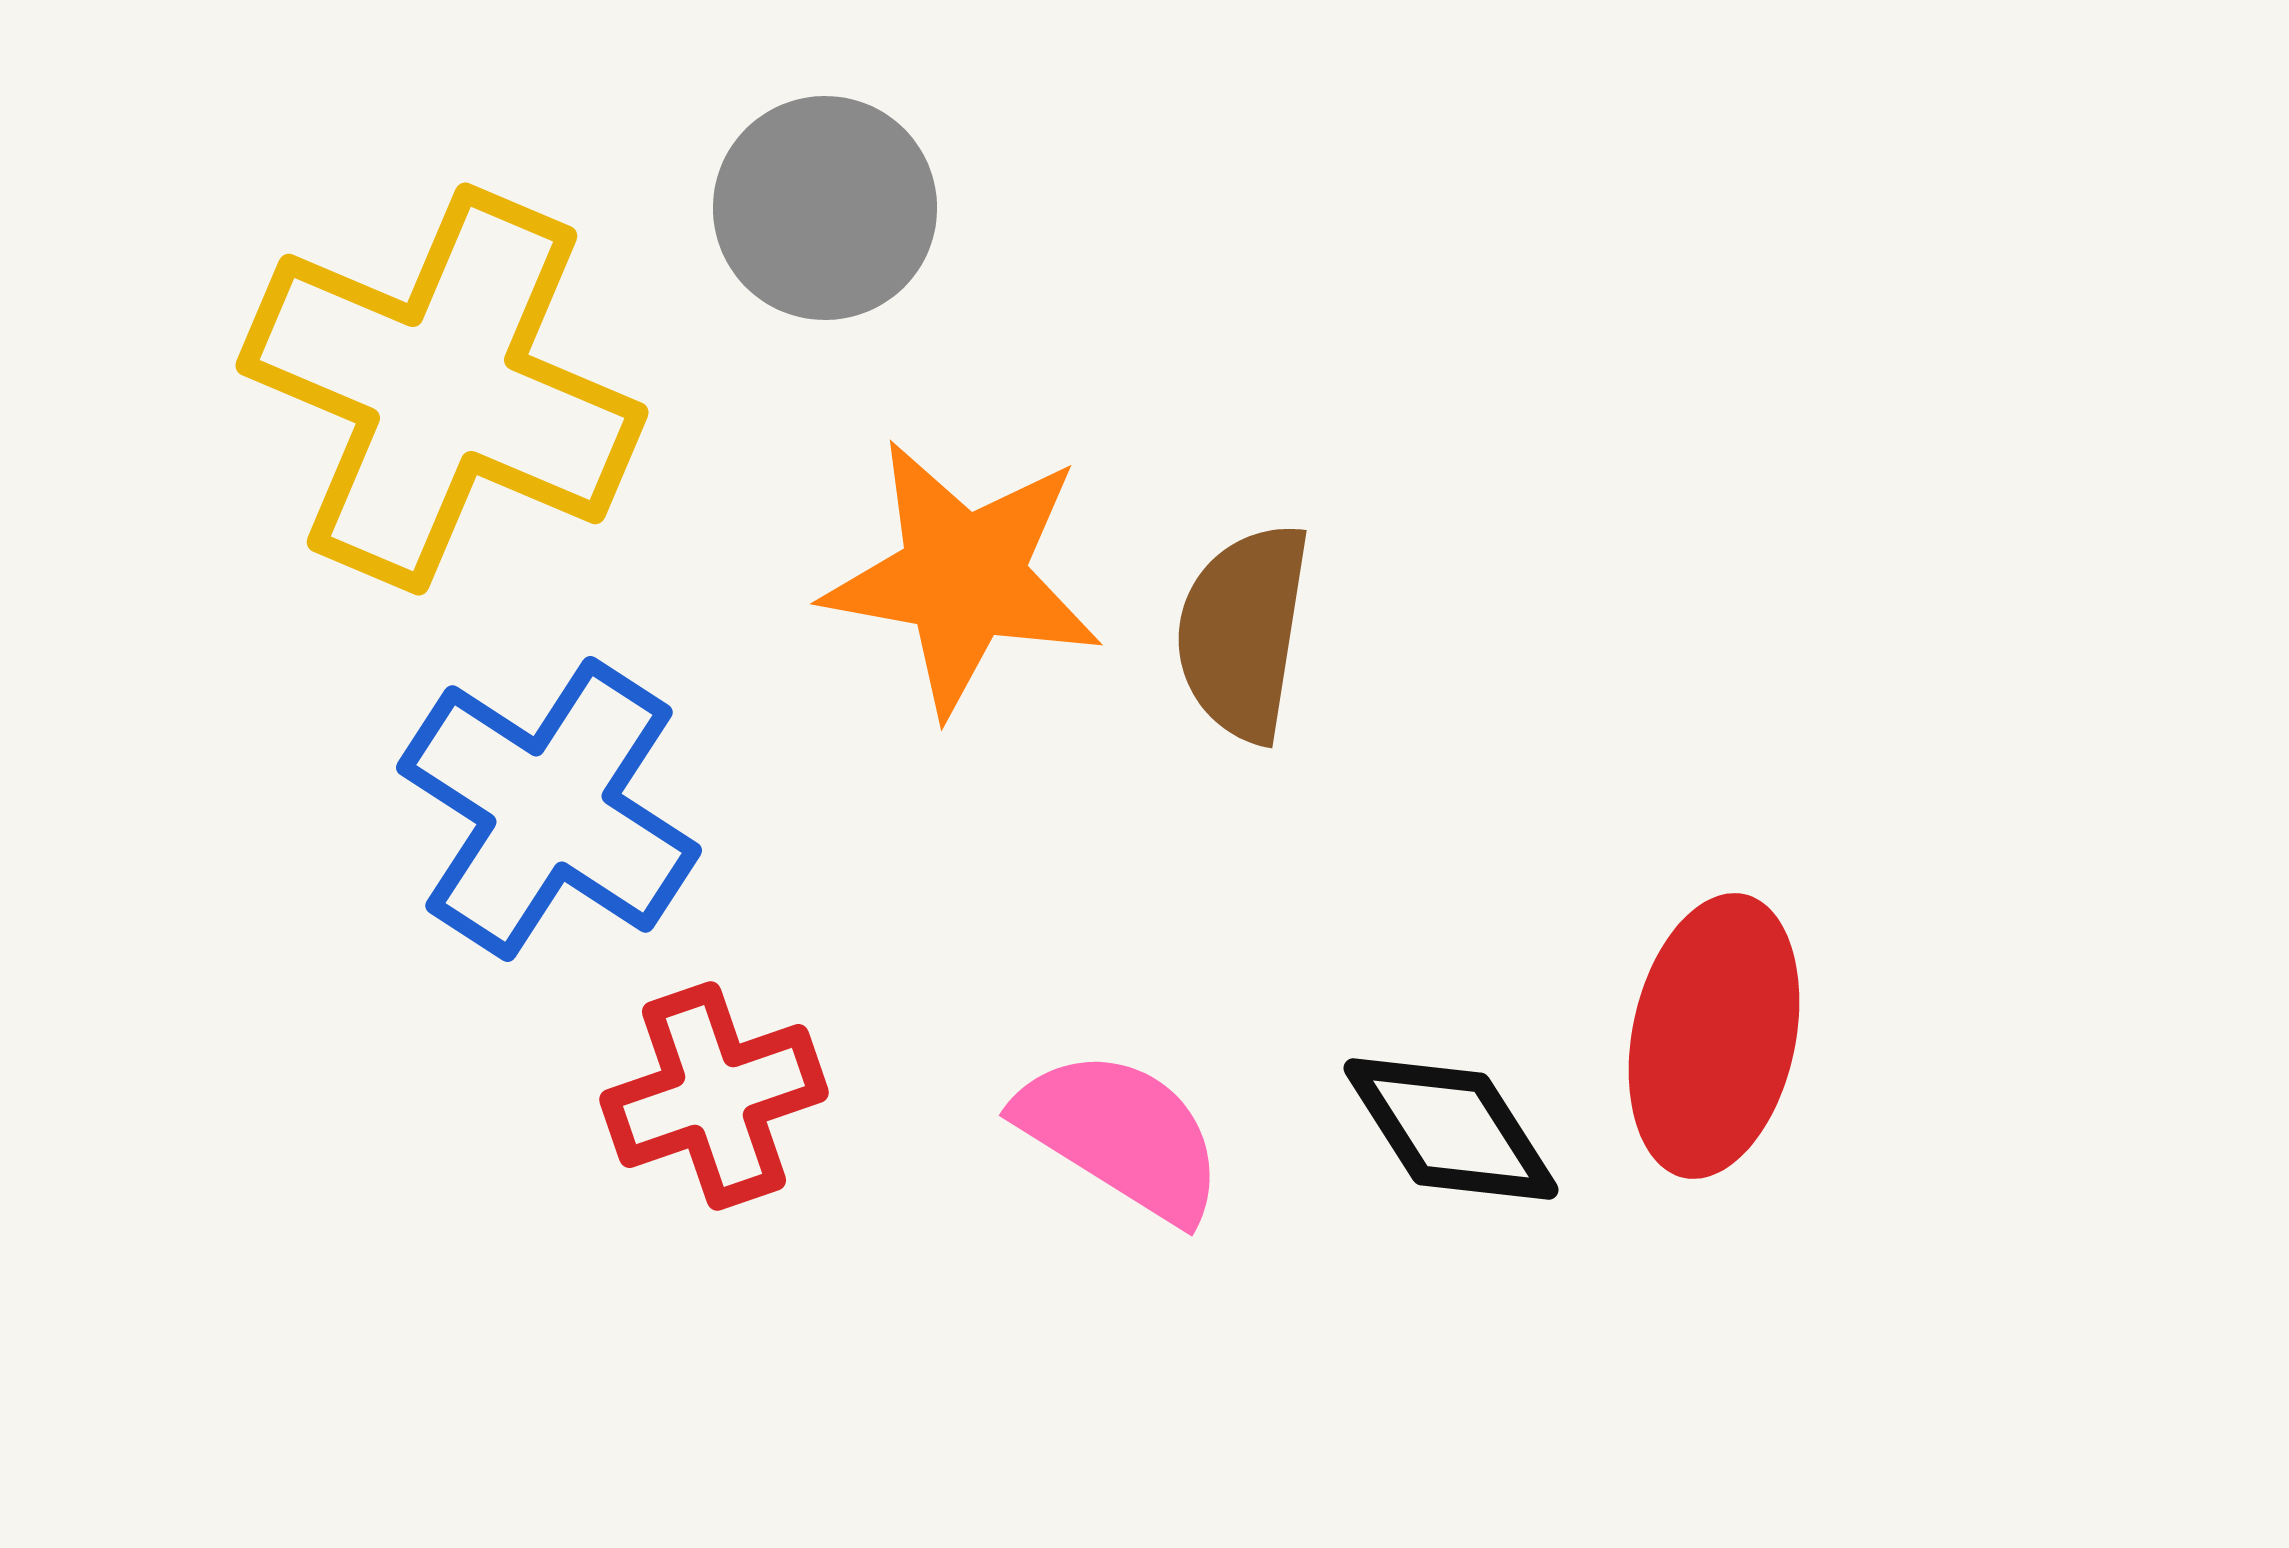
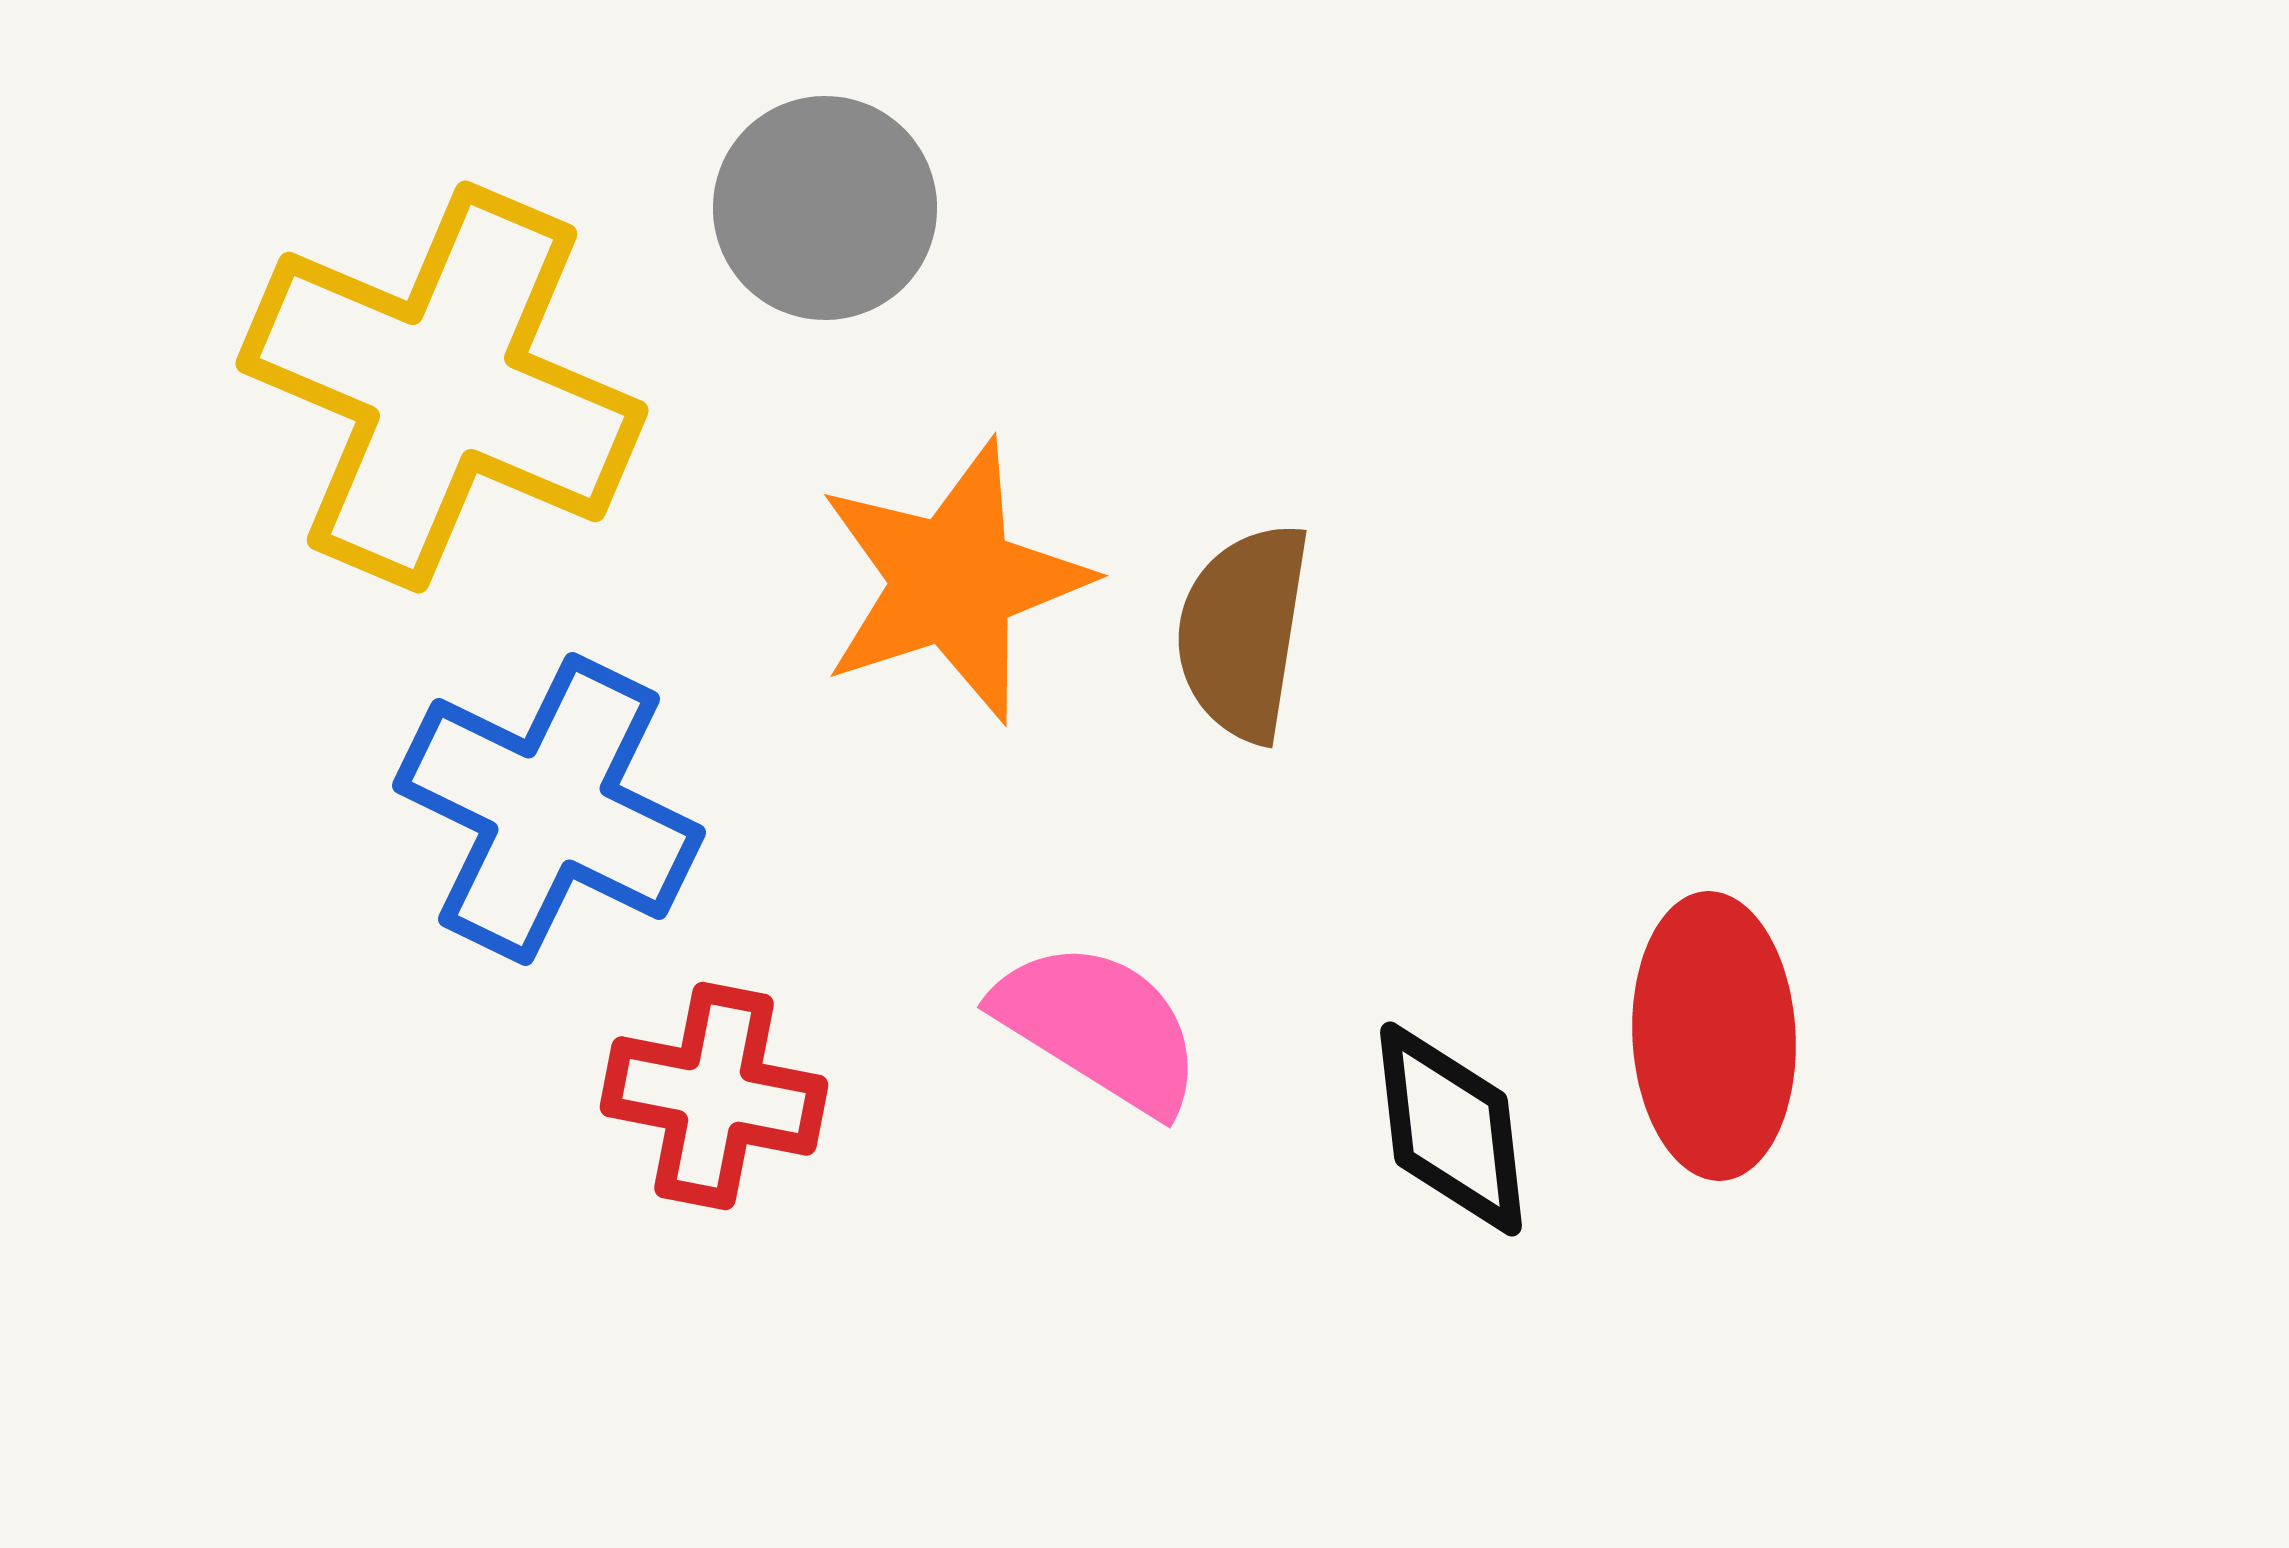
yellow cross: moved 2 px up
orange star: moved 10 px left, 4 px down; rotated 28 degrees counterclockwise
blue cross: rotated 7 degrees counterclockwise
red ellipse: rotated 15 degrees counterclockwise
red cross: rotated 30 degrees clockwise
black diamond: rotated 26 degrees clockwise
pink semicircle: moved 22 px left, 108 px up
